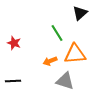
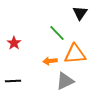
black triangle: rotated 14 degrees counterclockwise
green line: rotated 12 degrees counterclockwise
red star: rotated 16 degrees clockwise
orange arrow: rotated 16 degrees clockwise
gray triangle: rotated 42 degrees counterclockwise
